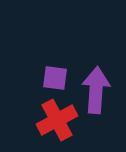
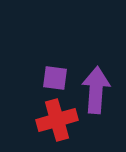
red cross: rotated 12 degrees clockwise
